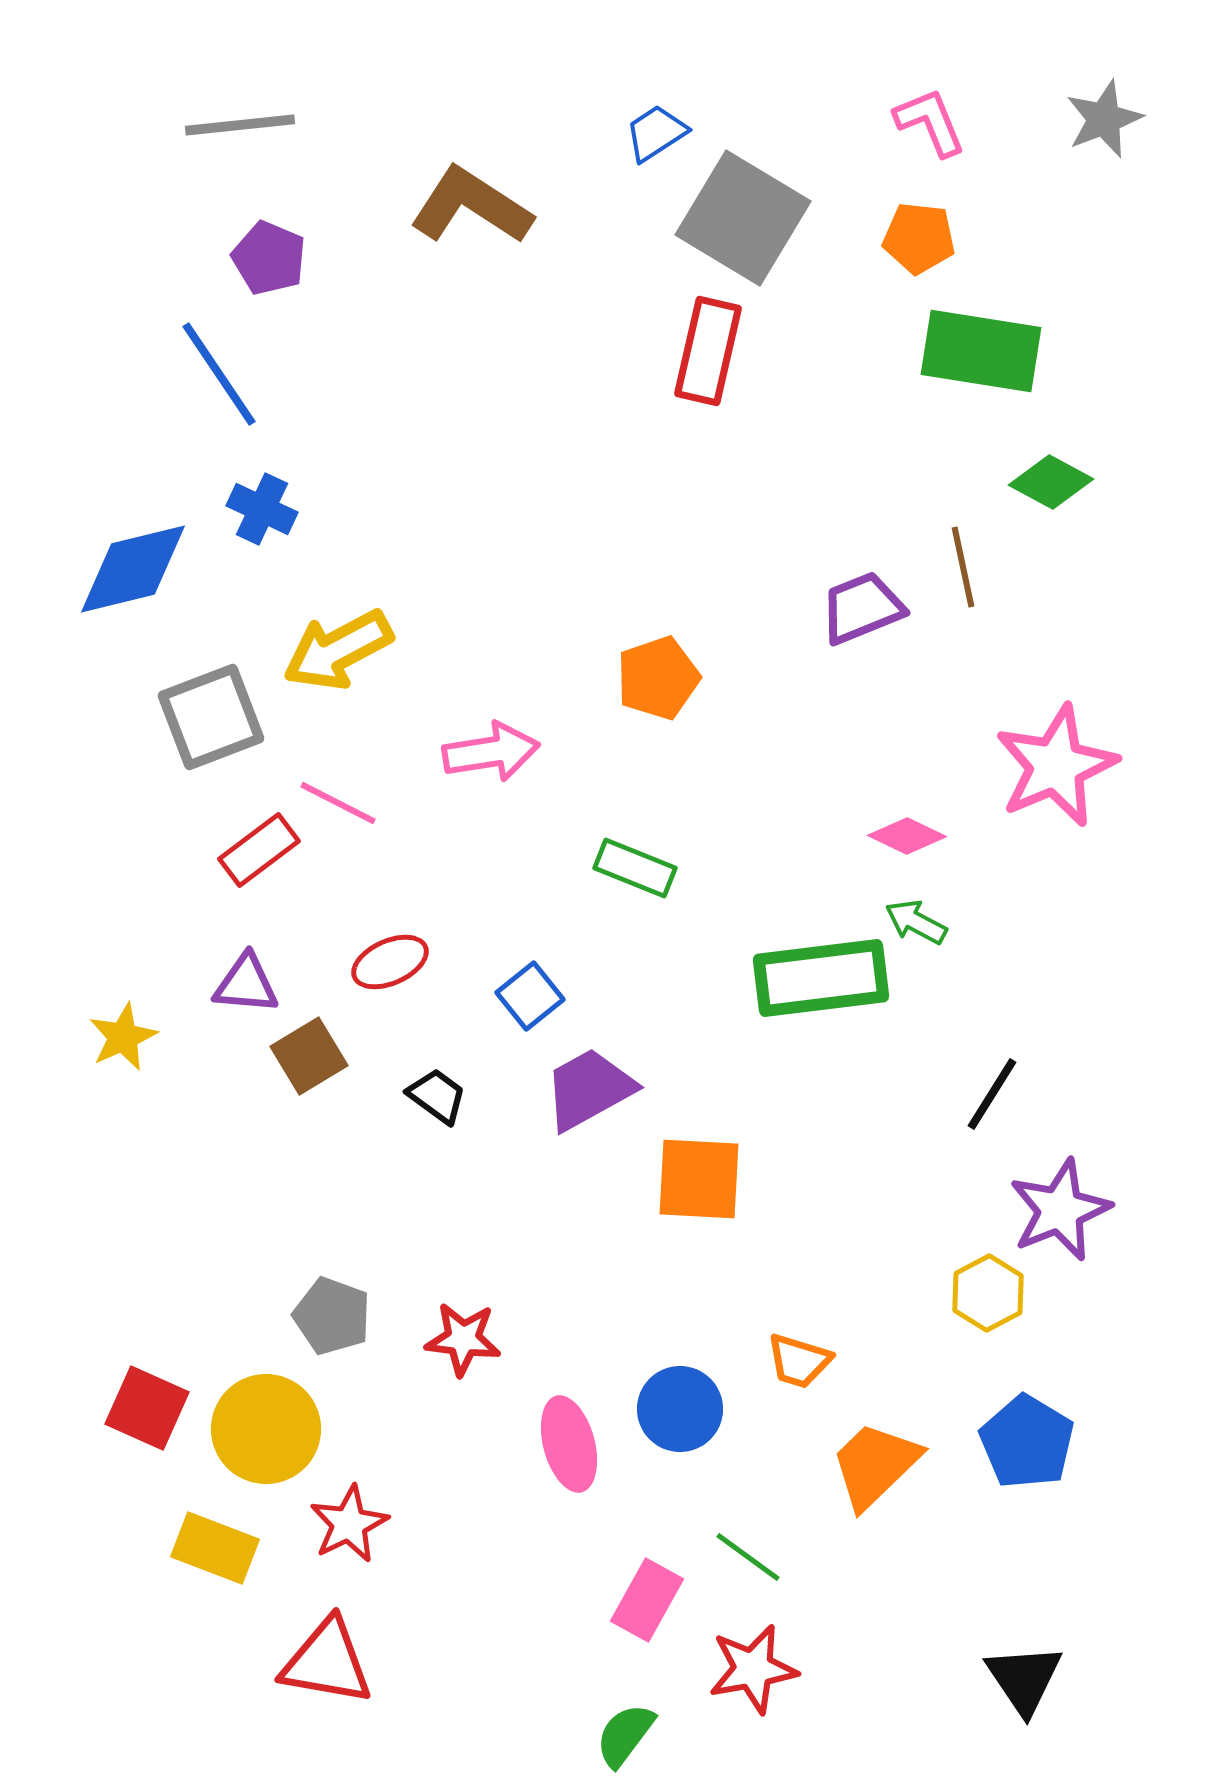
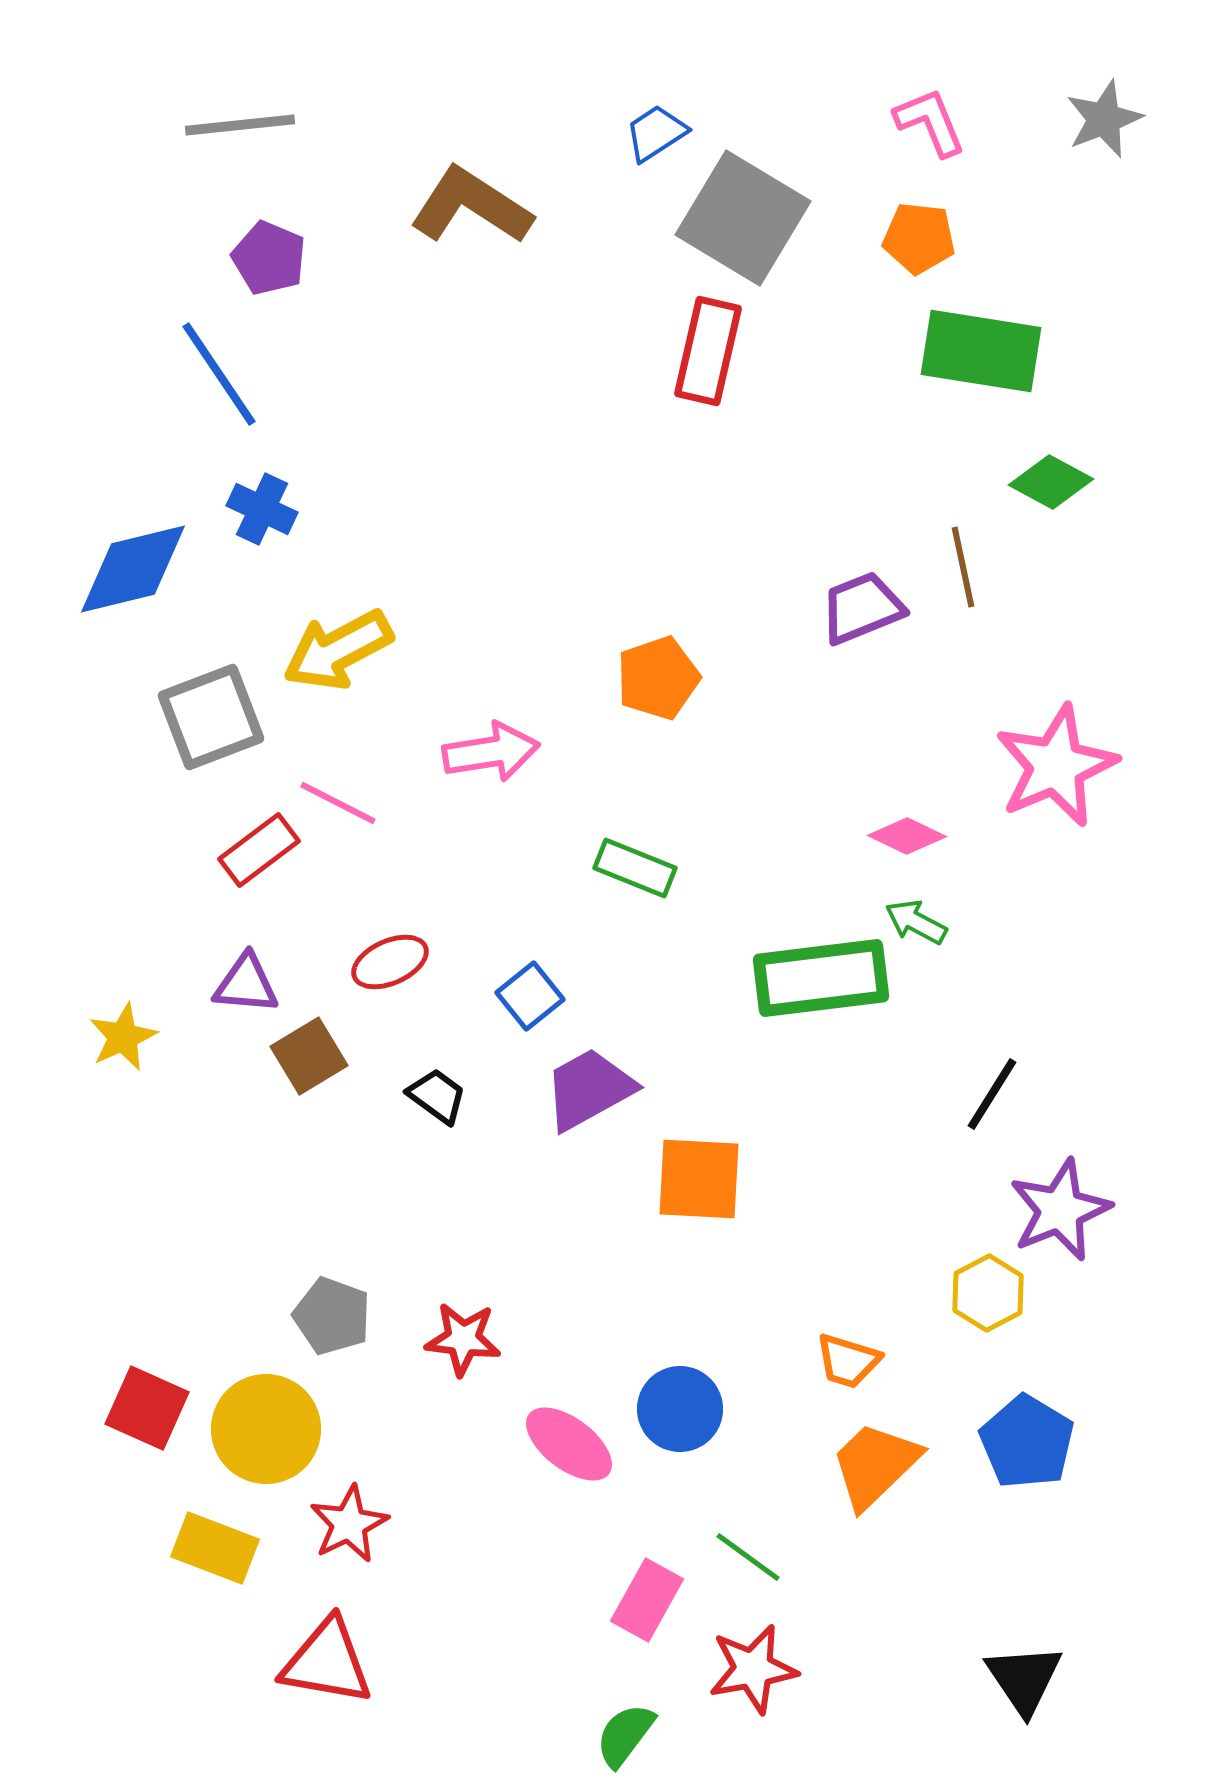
orange trapezoid at (799, 1361): moved 49 px right
pink ellipse at (569, 1444): rotated 38 degrees counterclockwise
